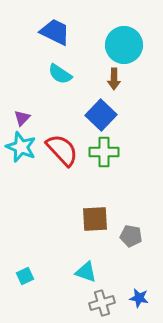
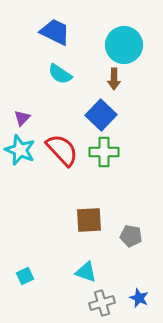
cyan star: moved 1 px left, 3 px down
brown square: moved 6 px left, 1 px down
blue star: rotated 12 degrees clockwise
